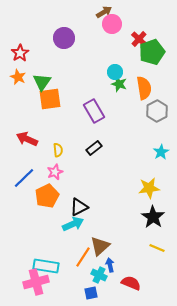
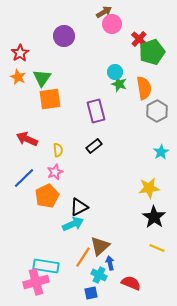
purple circle: moved 2 px up
green triangle: moved 4 px up
purple rectangle: moved 2 px right; rotated 15 degrees clockwise
black rectangle: moved 2 px up
black star: moved 1 px right
blue arrow: moved 2 px up
